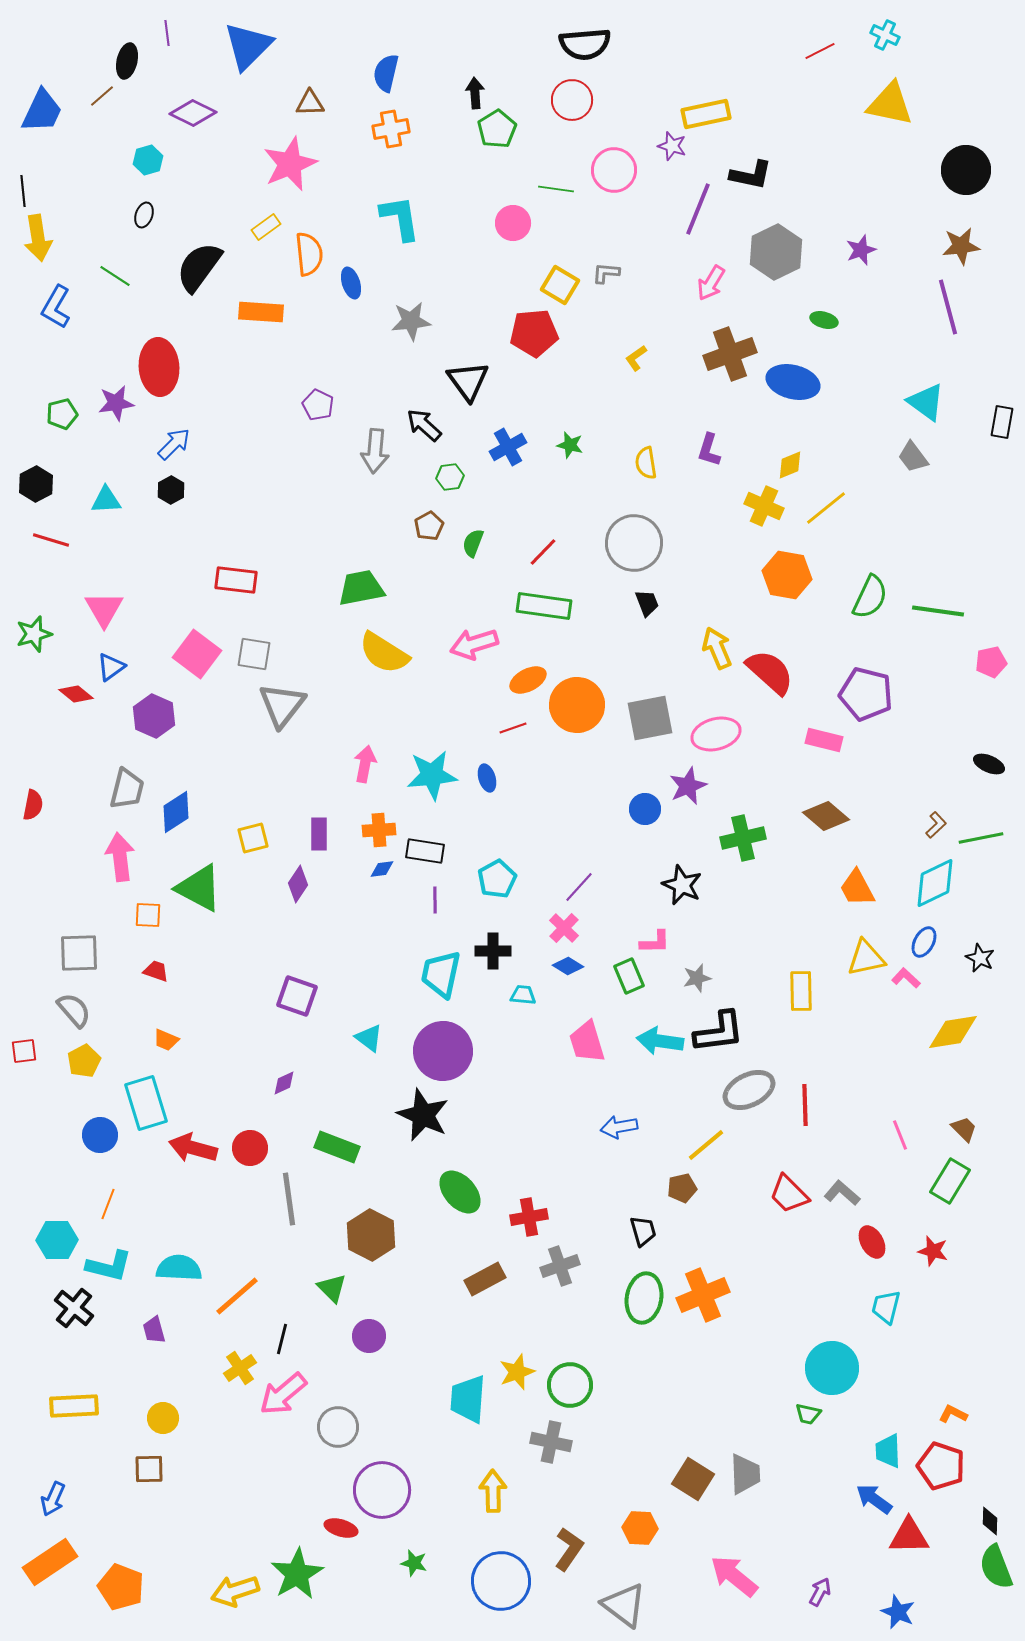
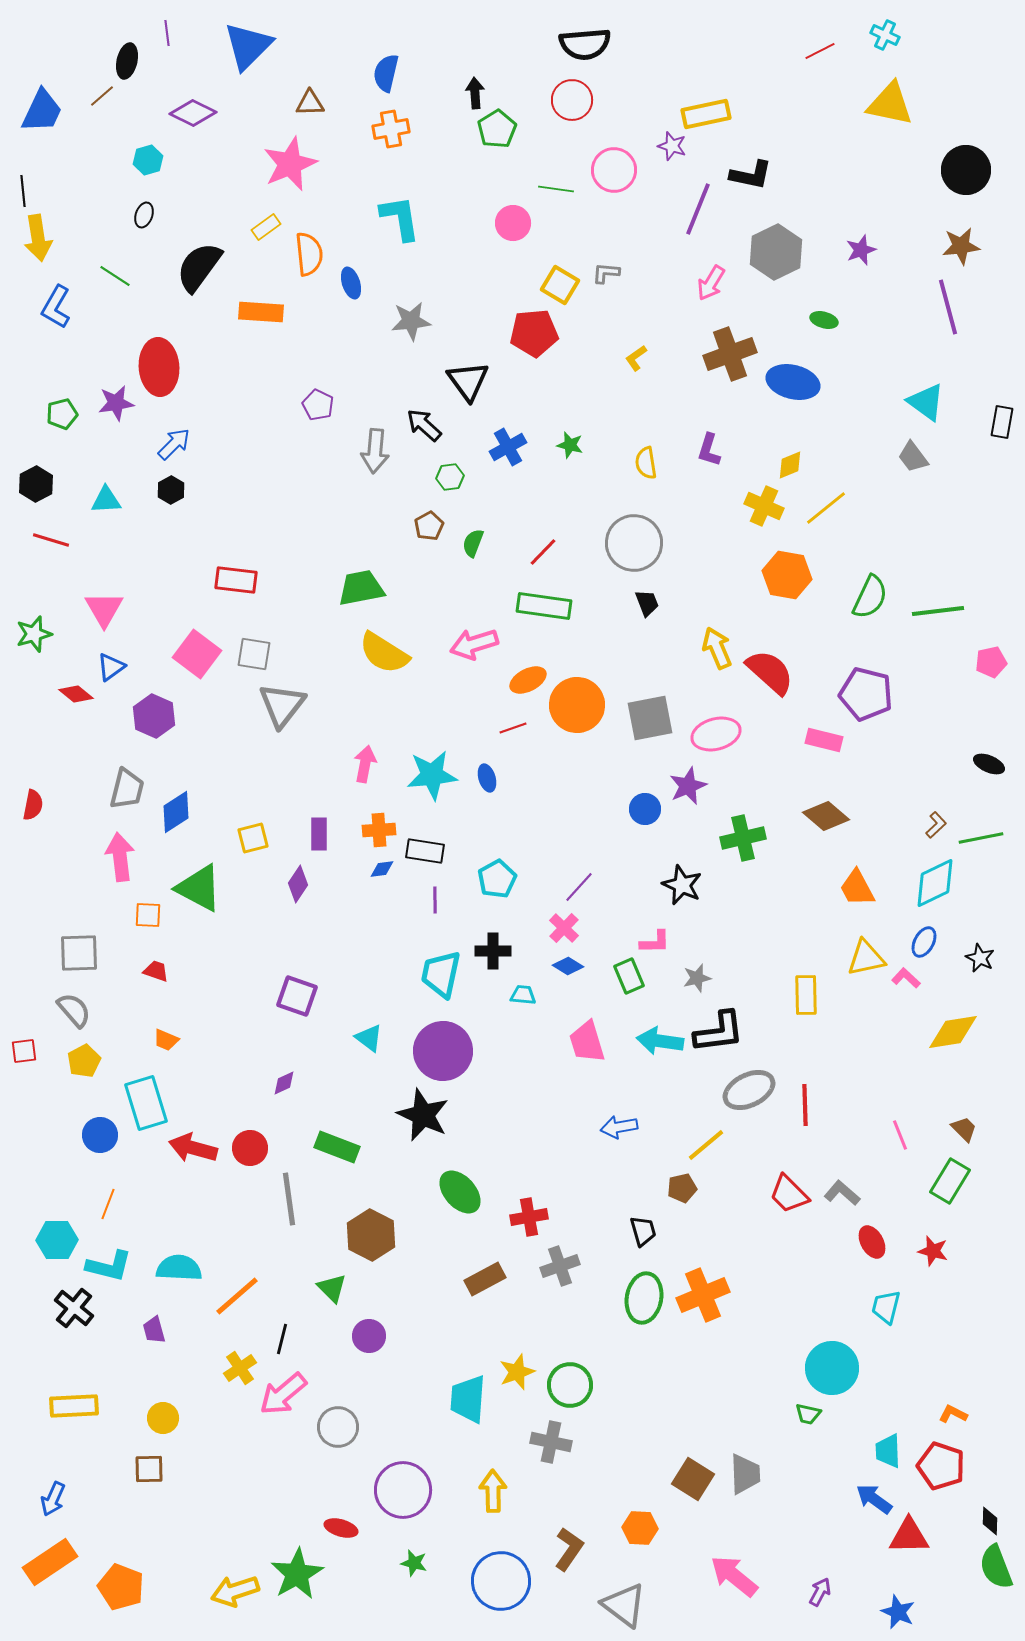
green line at (938, 611): rotated 15 degrees counterclockwise
yellow rectangle at (801, 991): moved 5 px right, 4 px down
purple circle at (382, 1490): moved 21 px right
